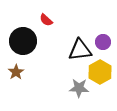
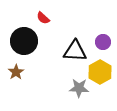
red semicircle: moved 3 px left, 2 px up
black circle: moved 1 px right
black triangle: moved 5 px left, 1 px down; rotated 10 degrees clockwise
